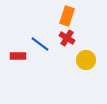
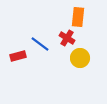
orange rectangle: moved 11 px right, 1 px down; rotated 12 degrees counterclockwise
red rectangle: rotated 14 degrees counterclockwise
yellow circle: moved 6 px left, 2 px up
